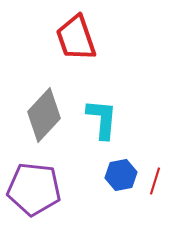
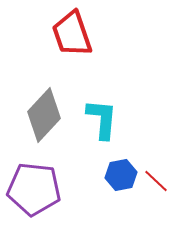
red trapezoid: moved 4 px left, 4 px up
red line: moved 1 px right; rotated 64 degrees counterclockwise
